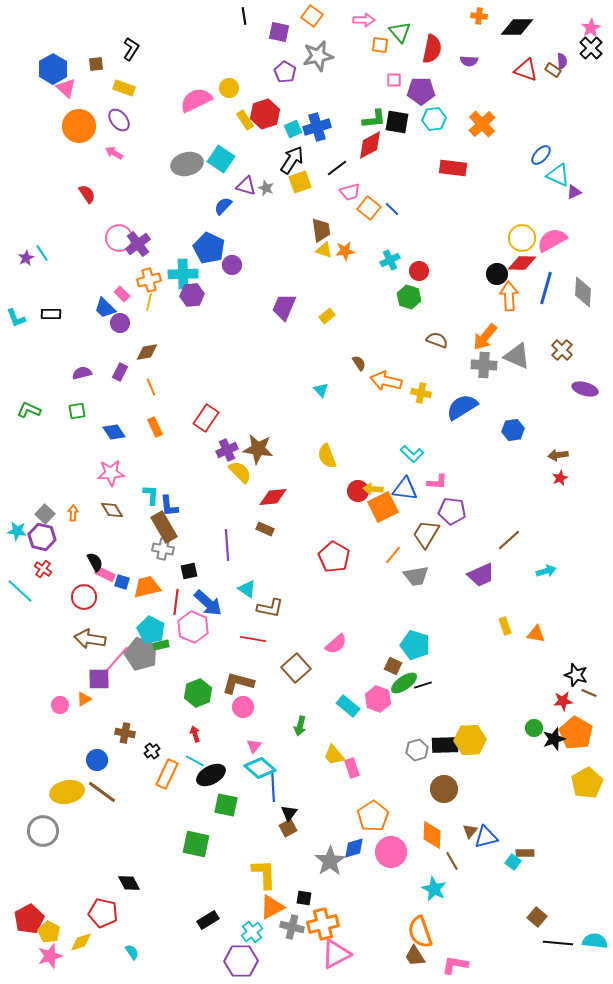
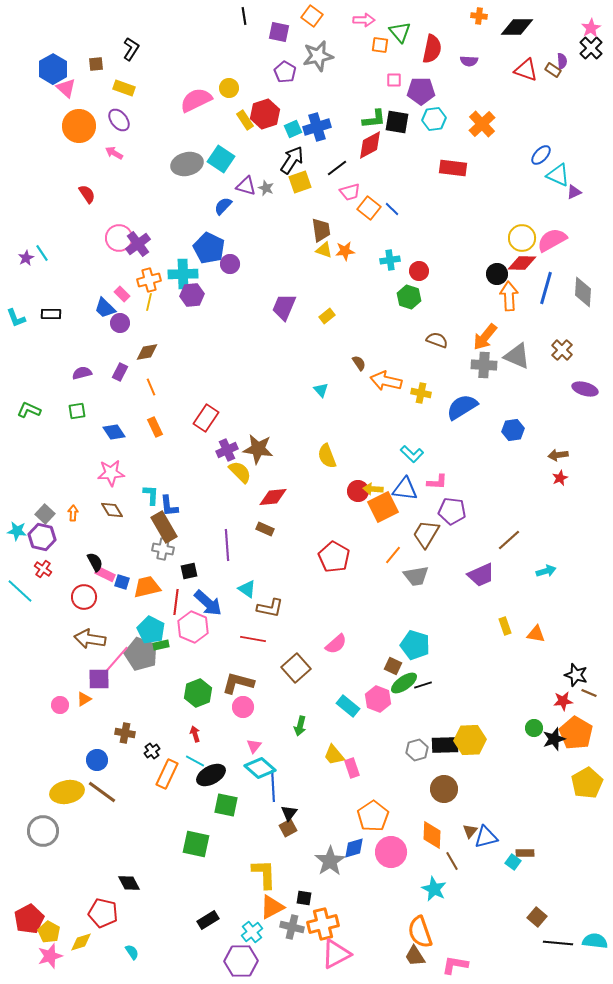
cyan cross at (390, 260): rotated 18 degrees clockwise
purple circle at (232, 265): moved 2 px left, 1 px up
